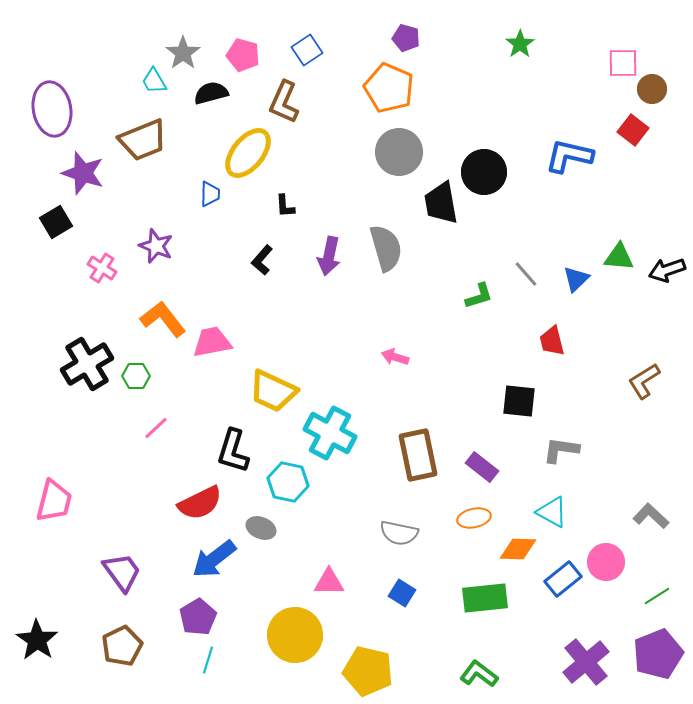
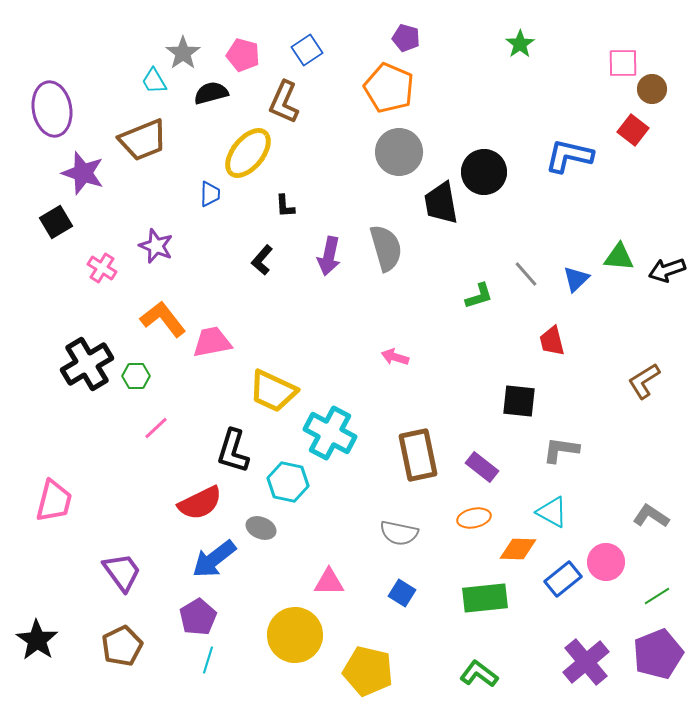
gray L-shape at (651, 516): rotated 9 degrees counterclockwise
